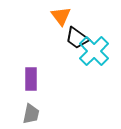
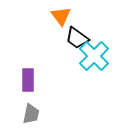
cyan cross: moved 5 px down
purple rectangle: moved 3 px left, 1 px down
